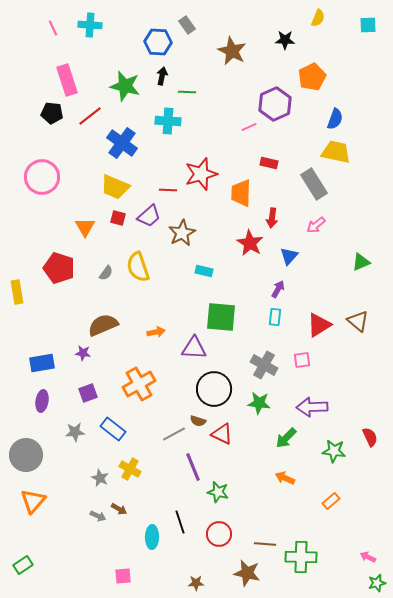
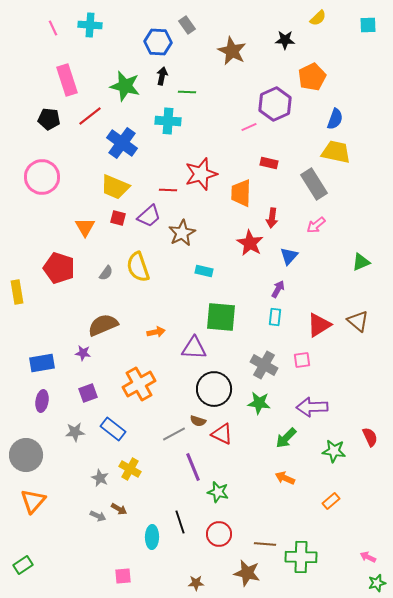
yellow semicircle at (318, 18): rotated 24 degrees clockwise
black pentagon at (52, 113): moved 3 px left, 6 px down
